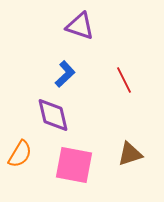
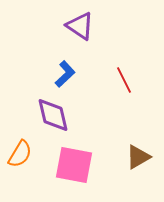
purple triangle: rotated 16 degrees clockwise
brown triangle: moved 8 px right, 3 px down; rotated 12 degrees counterclockwise
